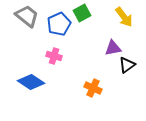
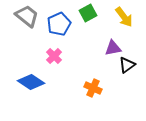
green square: moved 6 px right
pink cross: rotated 28 degrees clockwise
